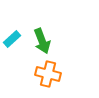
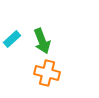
orange cross: moved 1 px left, 1 px up
